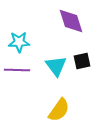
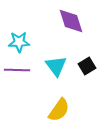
black square: moved 5 px right, 5 px down; rotated 18 degrees counterclockwise
